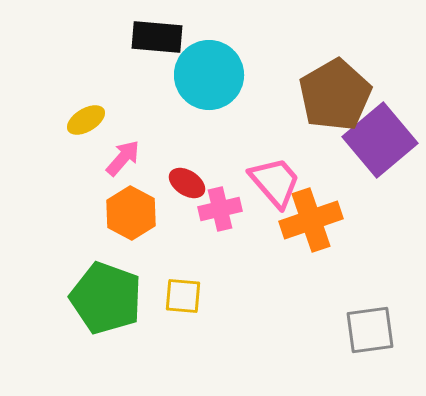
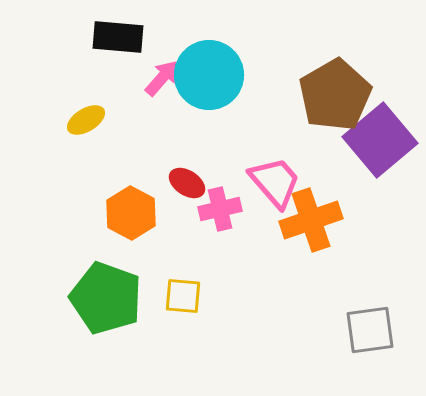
black rectangle: moved 39 px left
pink arrow: moved 39 px right, 80 px up
